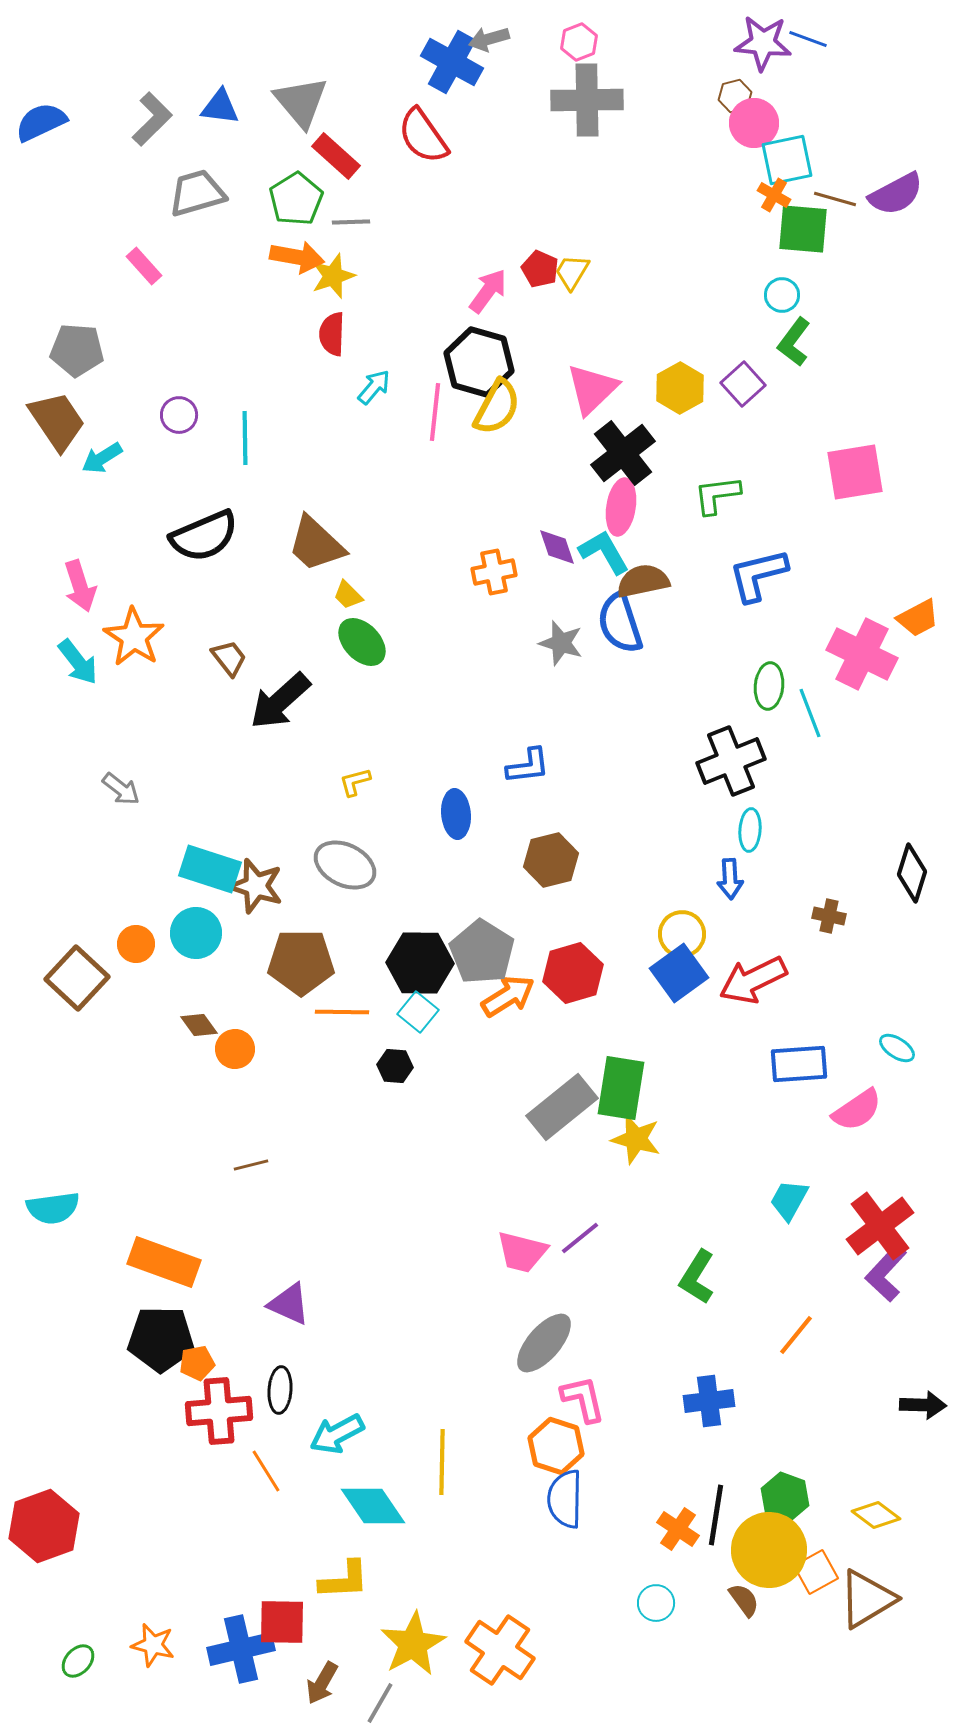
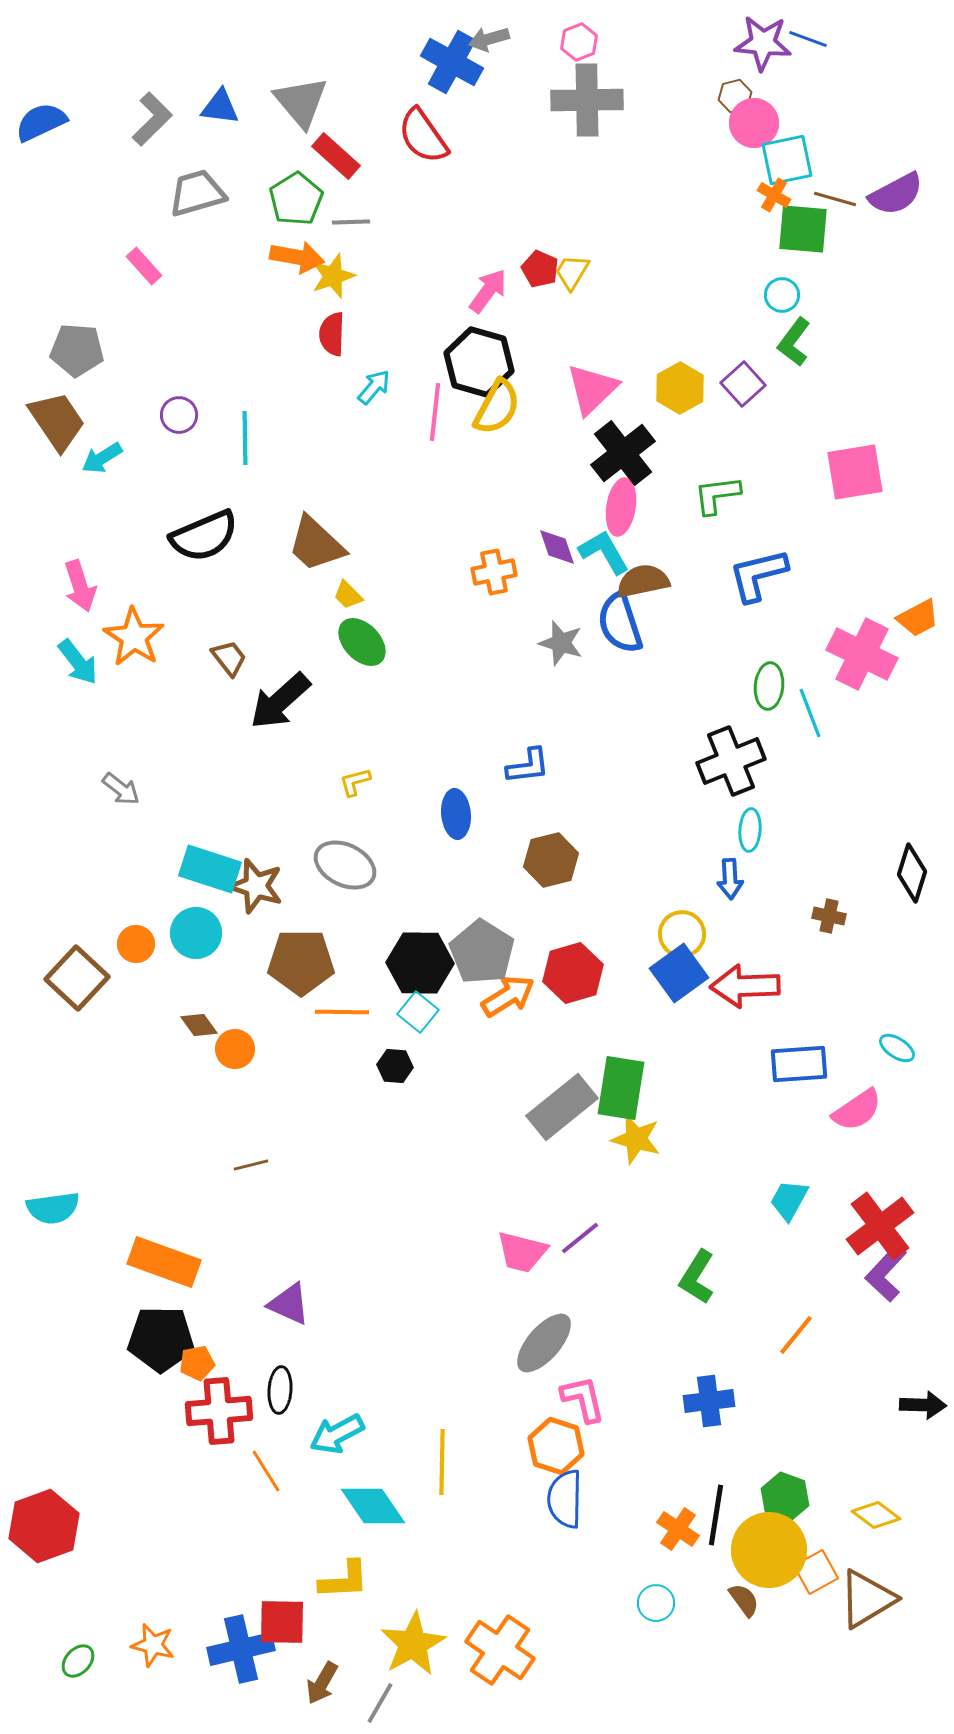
red arrow at (753, 980): moved 8 px left, 6 px down; rotated 24 degrees clockwise
